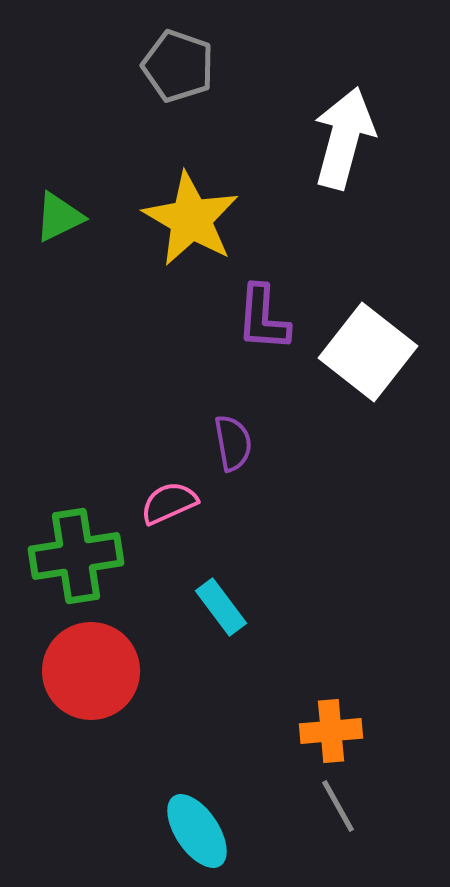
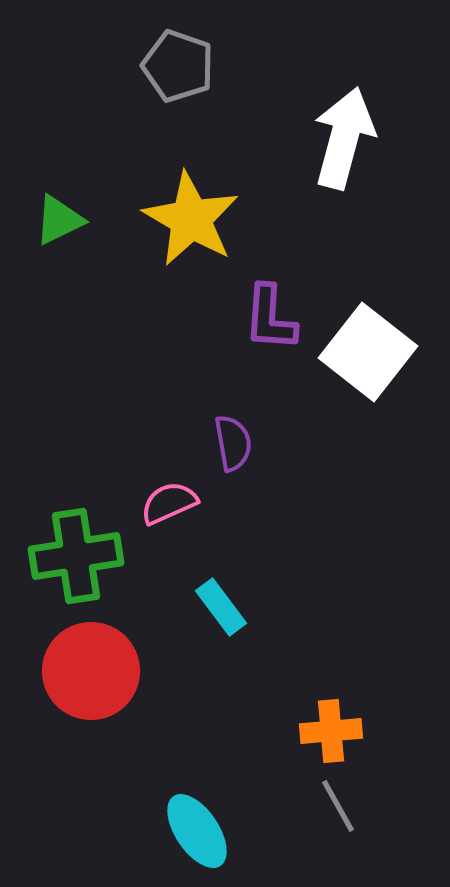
green triangle: moved 3 px down
purple L-shape: moved 7 px right
